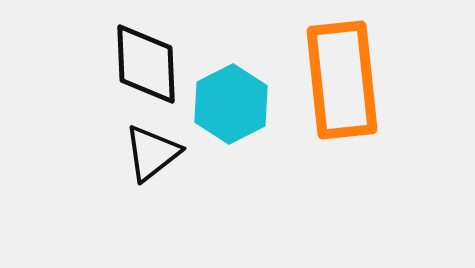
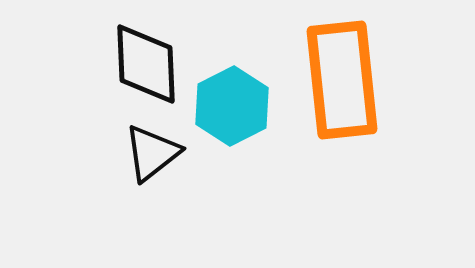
cyan hexagon: moved 1 px right, 2 px down
